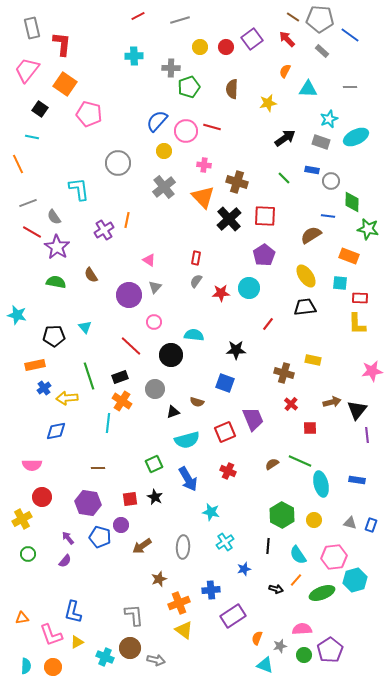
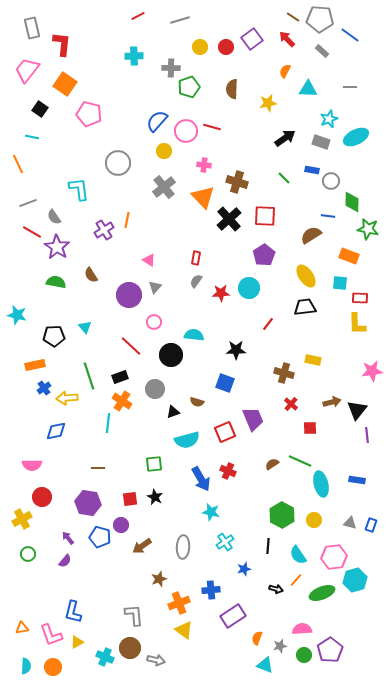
green square at (154, 464): rotated 18 degrees clockwise
blue arrow at (188, 479): moved 13 px right
orange triangle at (22, 618): moved 10 px down
